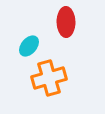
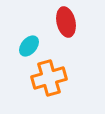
red ellipse: rotated 12 degrees counterclockwise
